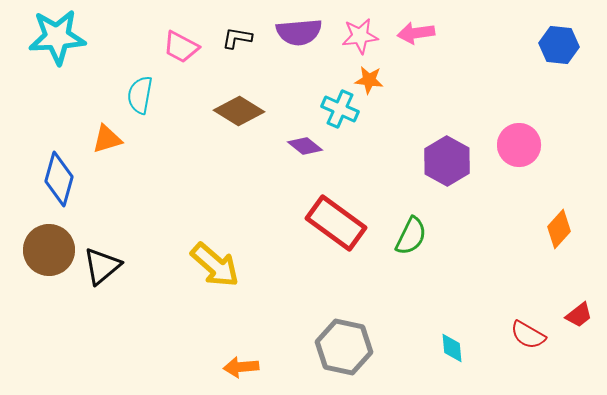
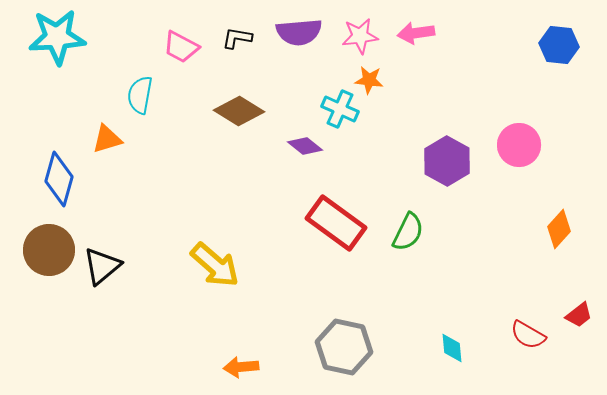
green semicircle: moved 3 px left, 4 px up
